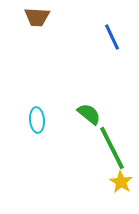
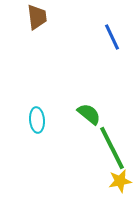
brown trapezoid: rotated 100 degrees counterclockwise
yellow star: moved 1 px left, 1 px up; rotated 30 degrees clockwise
